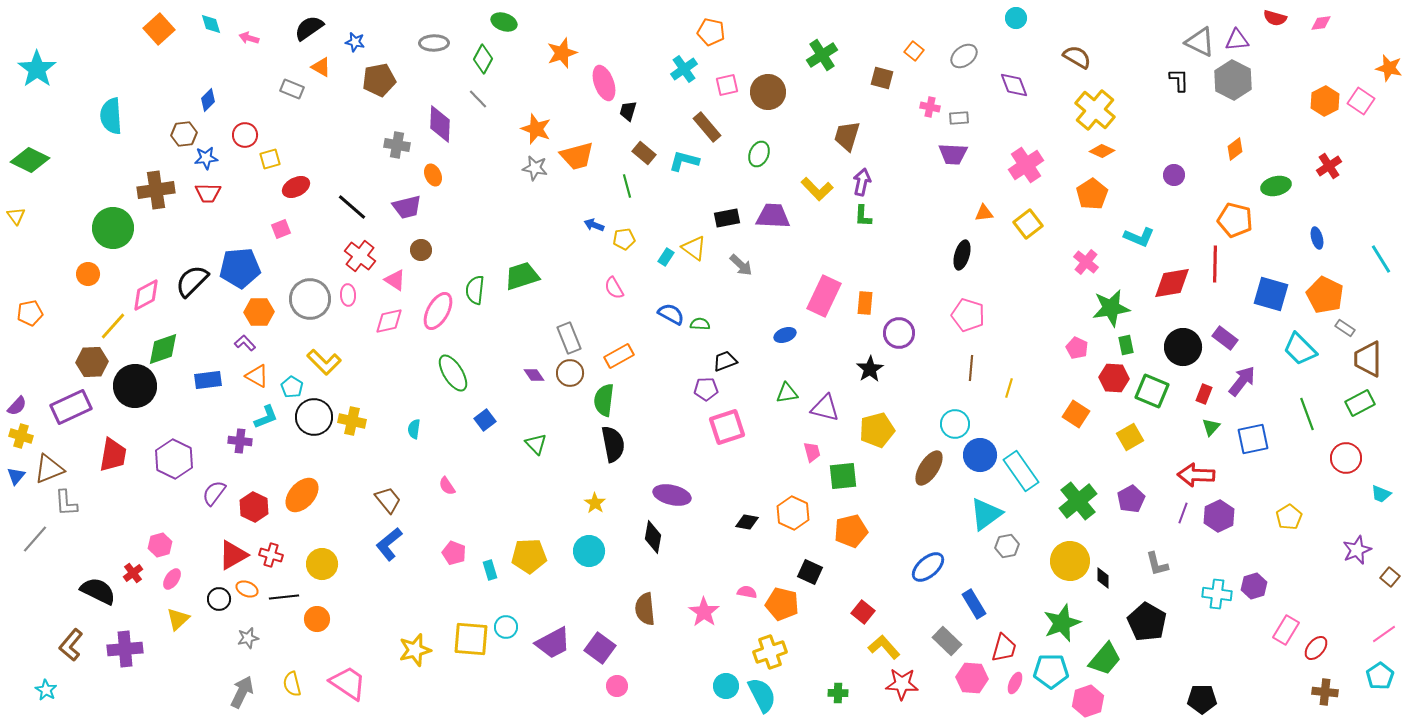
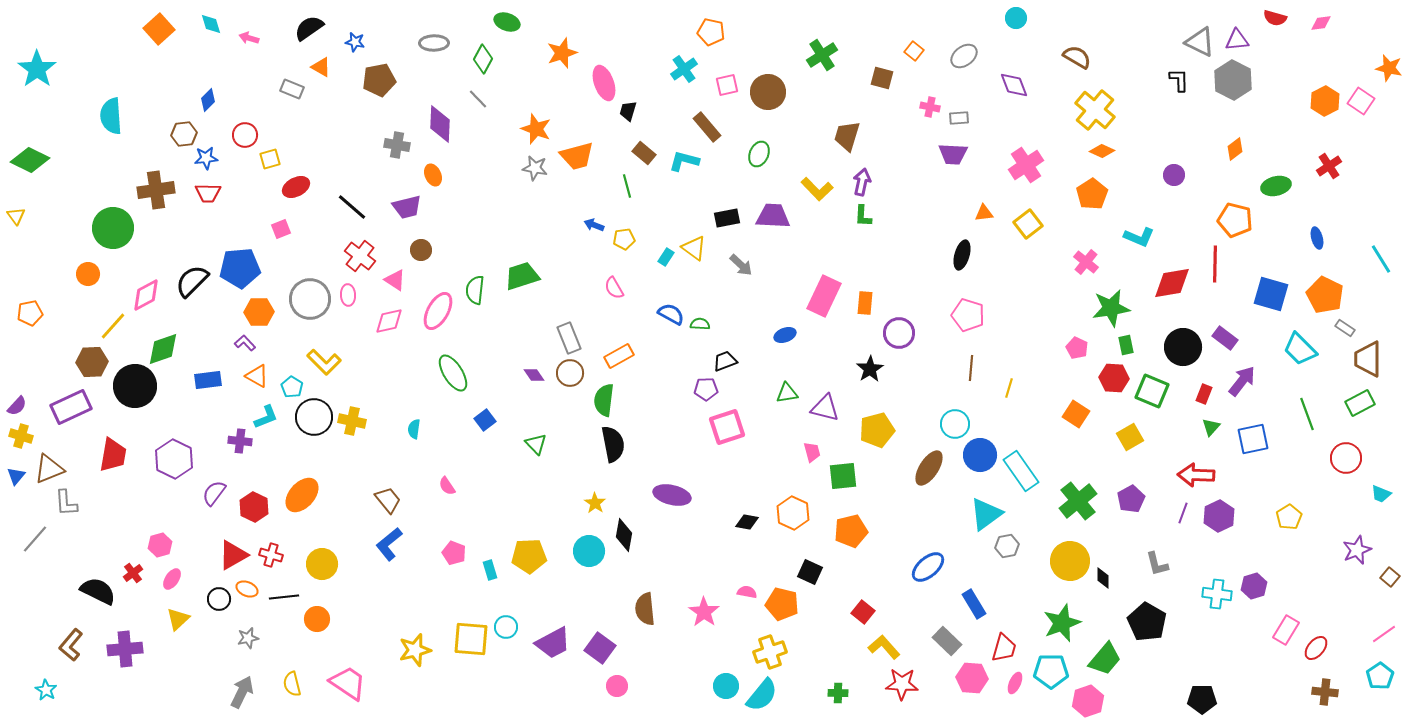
green ellipse at (504, 22): moved 3 px right
black diamond at (653, 537): moved 29 px left, 2 px up
cyan semicircle at (762, 695): rotated 66 degrees clockwise
